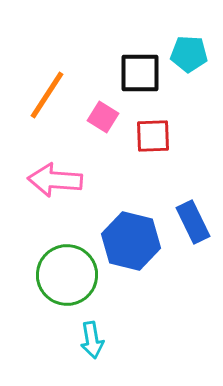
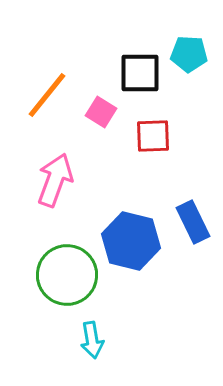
orange line: rotated 6 degrees clockwise
pink square: moved 2 px left, 5 px up
pink arrow: rotated 106 degrees clockwise
